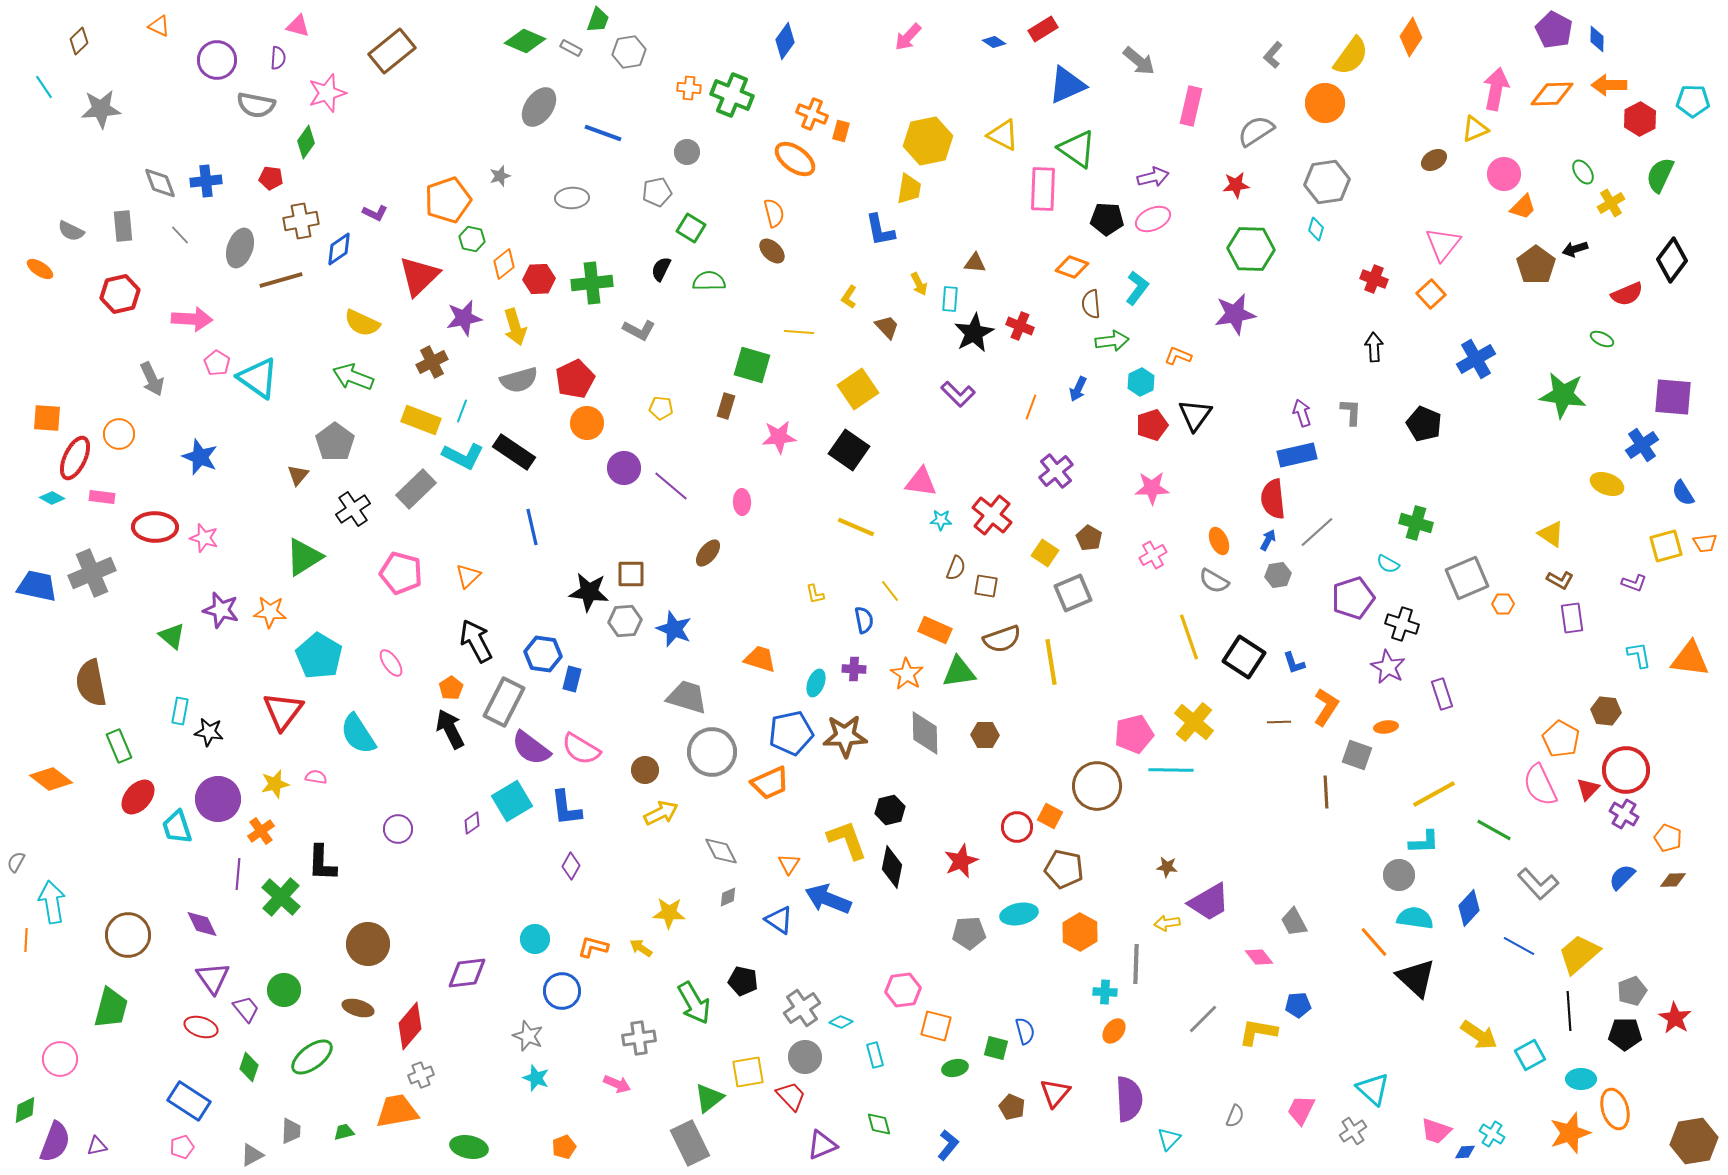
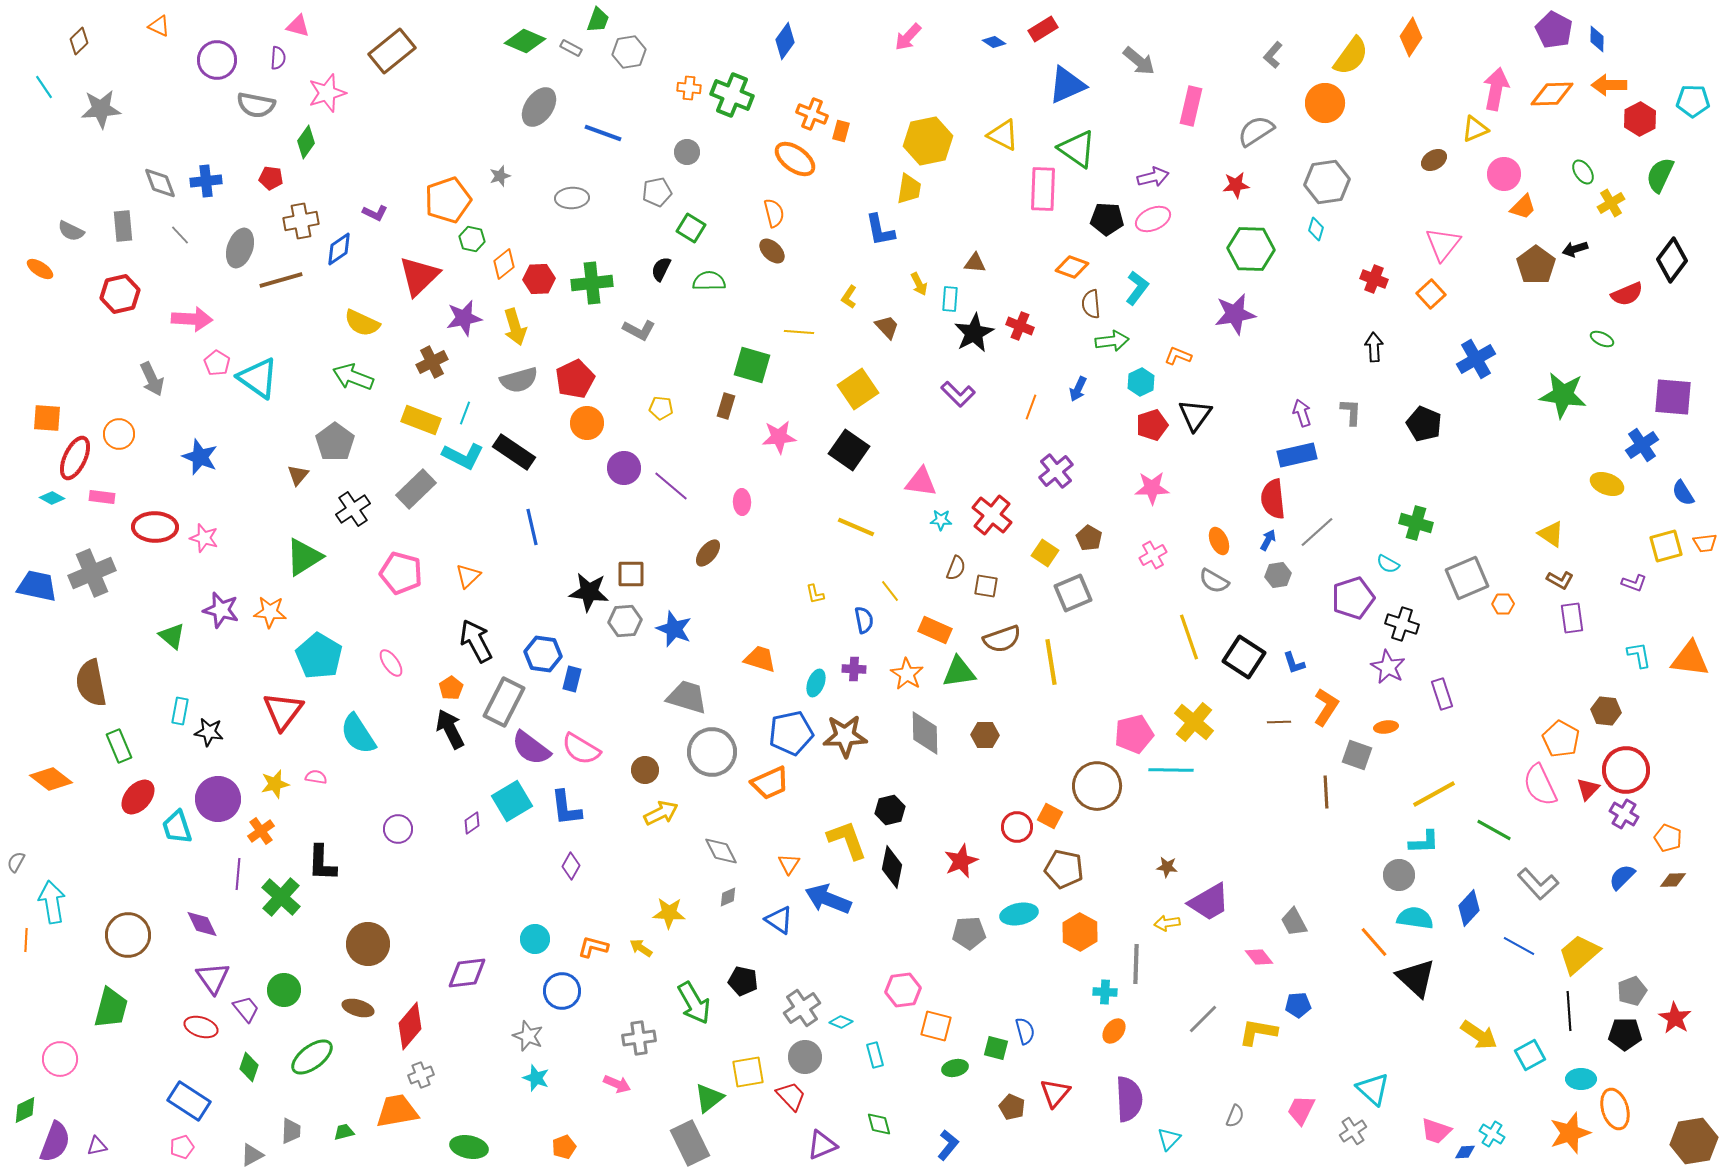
cyan line at (462, 411): moved 3 px right, 2 px down
